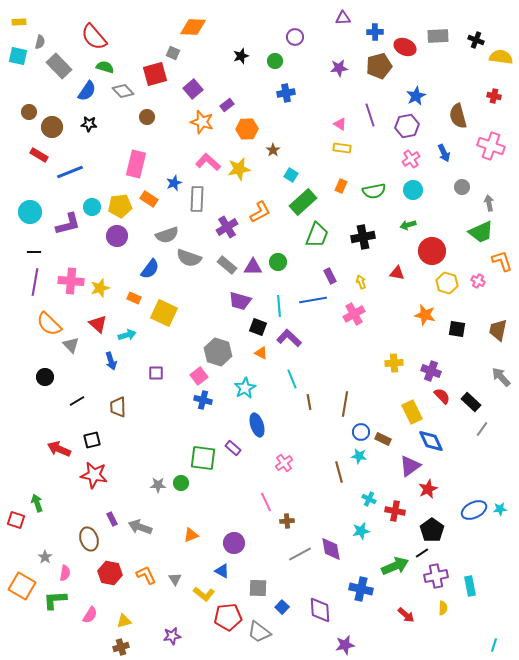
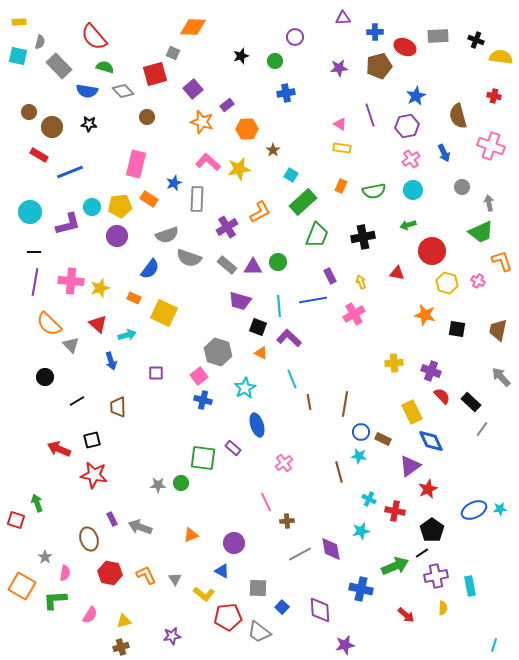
blue semicircle at (87, 91): rotated 65 degrees clockwise
